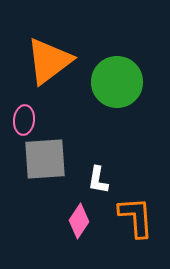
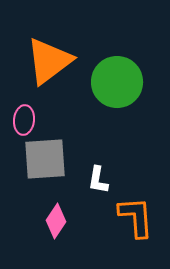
pink diamond: moved 23 px left
